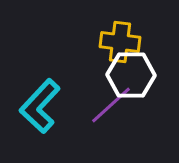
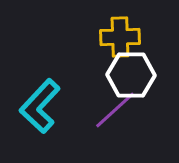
yellow cross: moved 5 px up; rotated 9 degrees counterclockwise
purple line: moved 4 px right, 5 px down
